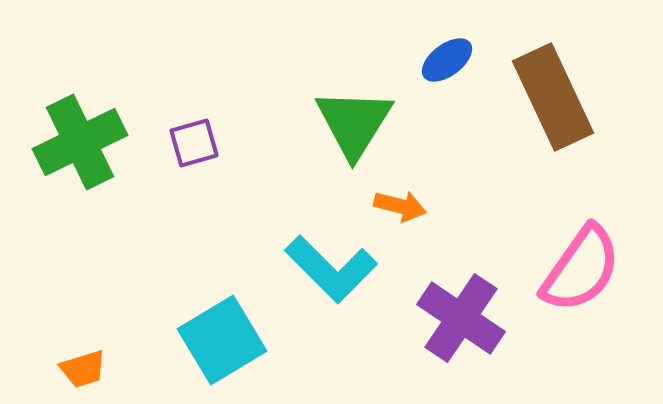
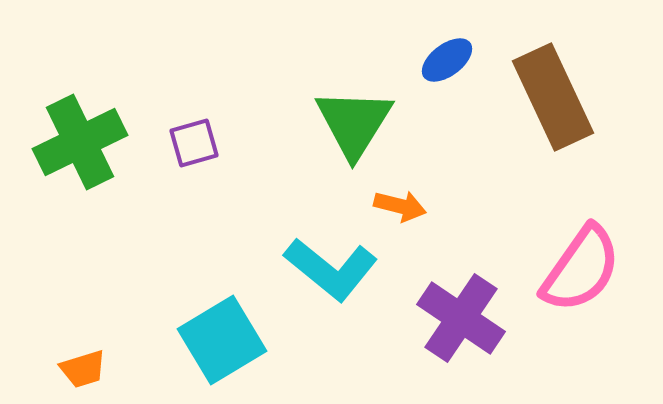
cyan L-shape: rotated 6 degrees counterclockwise
